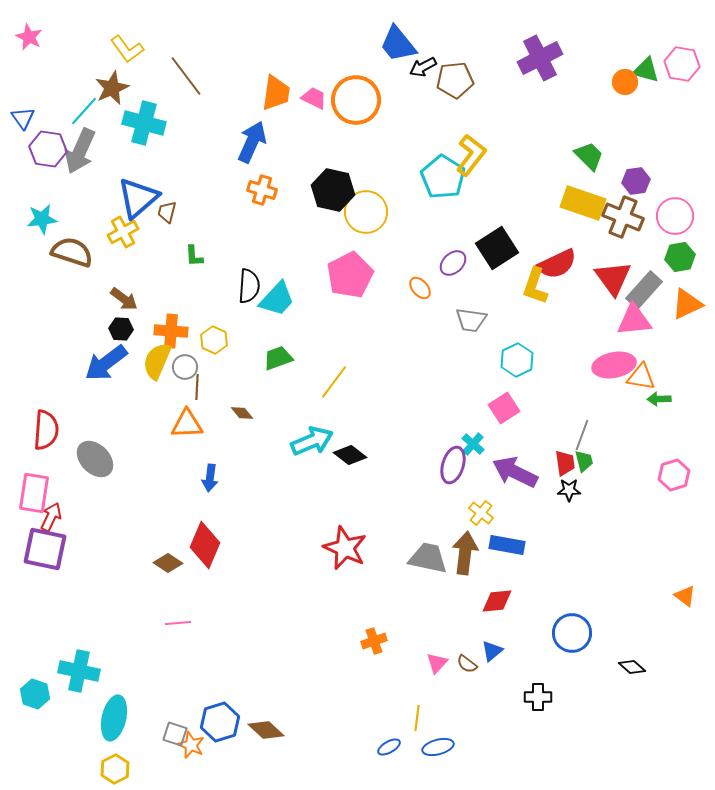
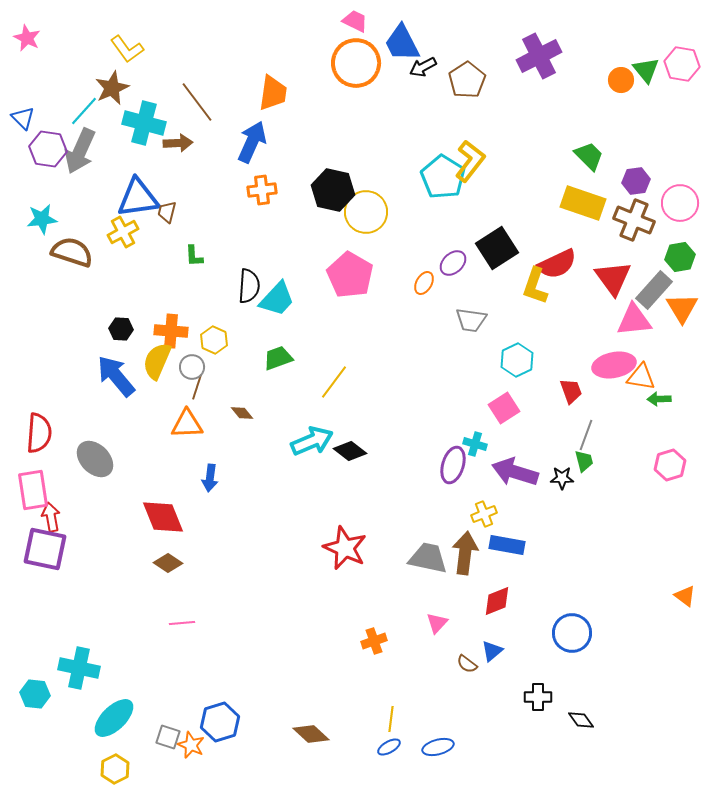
pink star at (29, 37): moved 2 px left, 1 px down
blue trapezoid at (398, 44): moved 4 px right, 1 px up; rotated 12 degrees clockwise
purple cross at (540, 58): moved 1 px left, 2 px up
green triangle at (646, 70): rotated 36 degrees clockwise
brown line at (186, 76): moved 11 px right, 26 px down
brown pentagon at (455, 80): moved 12 px right; rotated 27 degrees counterclockwise
orange circle at (625, 82): moved 4 px left, 2 px up
orange trapezoid at (276, 93): moved 3 px left
pink trapezoid at (314, 98): moved 41 px right, 77 px up
orange circle at (356, 100): moved 37 px up
blue triangle at (23, 118): rotated 10 degrees counterclockwise
yellow L-shape at (471, 155): moved 1 px left, 6 px down
orange cross at (262, 190): rotated 24 degrees counterclockwise
blue triangle at (138, 198): rotated 33 degrees clockwise
pink circle at (675, 216): moved 5 px right, 13 px up
brown cross at (623, 217): moved 11 px right, 3 px down
pink pentagon at (350, 275): rotated 15 degrees counterclockwise
orange ellipse at (420, 288): moved 4 px right, 5 px up; rotated 70 degrees clockwise
gray rectangle at (644, 290): moved 10 px right
brown arrow at (124, 299): moved 54 px right, 156 px up; rotated 40 degrees counterclockwise
orange triangle at (687, 304): moved 5 px left, 4 px down; rotated 36 degrees counterclockwise
blue arrow at (106, 363): moved 10 px right, 13 px down; rotated 87 degrees clockwise
gray circle at (185, 367): moved 7 px right
brown line at (197, 387): rotated 15 degrees clockwise
red semicircle at (46, 430): moved 7 px left, 3 px down
gray line at (582, 435): moved 4 px right
cyan cross at (473, 444): moved 2 px right; rotated 25 degrees counterclockwise
black diamond at (350, 455): moved 4 px up
red trapezoid at (565, 463): moved 6 px right, 72 px up; rotated 12 degrees counterclockwise
purple arrow at (515, 472): rotated 9 degrees counterclockwise
pink hexagon at (674, 475): moved 4 px left, 10 px up
black star at (569, 490): moved 7 px left, 12 px up
pink rectangle at (34, 493): moved 1 px left, 3 px up; rotated 18 degrees counterclockwise
yellow cross at (481, 513): moved 3 px right, 1 px down; rotated 30 degrees clockwise
red arrow at (51, 517): rotated 36 degrees counterclockwise
red diamond at (205, 545): moved 42 px left, 28 px up; rotated 45 degrees counterclockwise
red diamond at (497, 601): rotated 16 degrees counterclockwise
pink line at (178, 623): moved 4 px right
pink triangle at (437, 663): moved 40 px up
black diamond at (632, 667): moved 51 px left, 53 px down; rotated 12 degrees clockwise
cyan cross at (79, 671): moved 3 px up
cyan hexagon at (35, 694): rotated 12 degrees counterclockwise
cyan ellipse at (114, 718): rotated 33 degrees clockwise
yellow line at (417, 718): moved 26 px left, 1 px down
brown diamond at (266, 730): moved 45 px right, 4 px down
gray square at (175, 734): moved 7 px left, 3 px down
